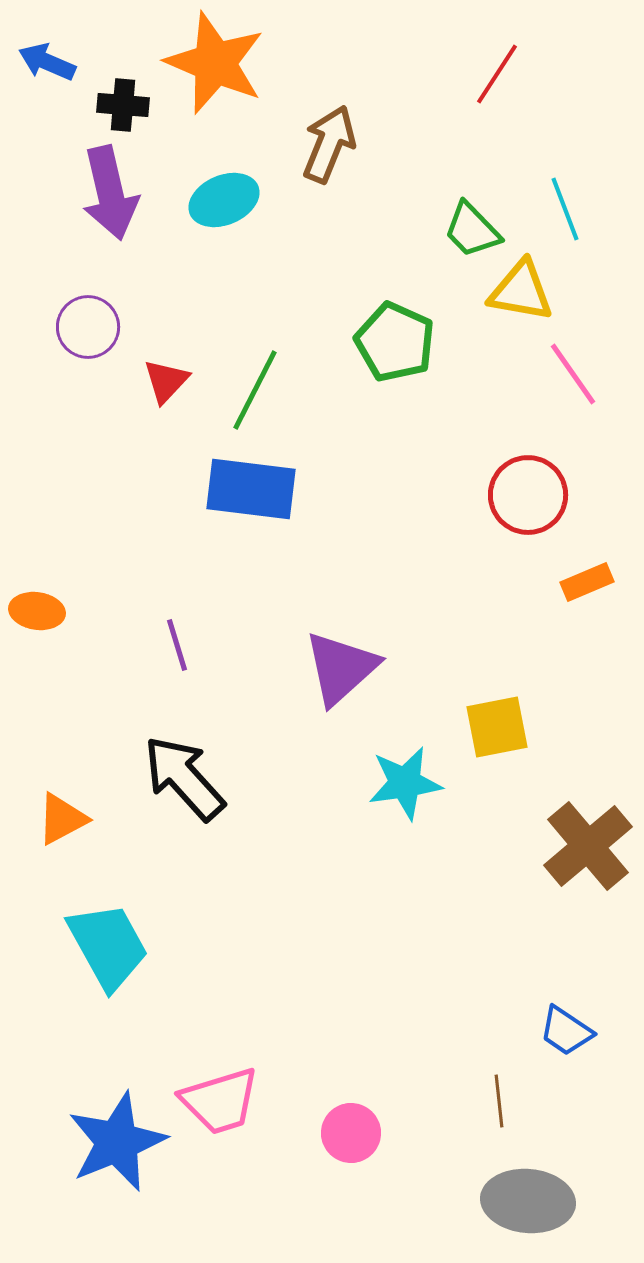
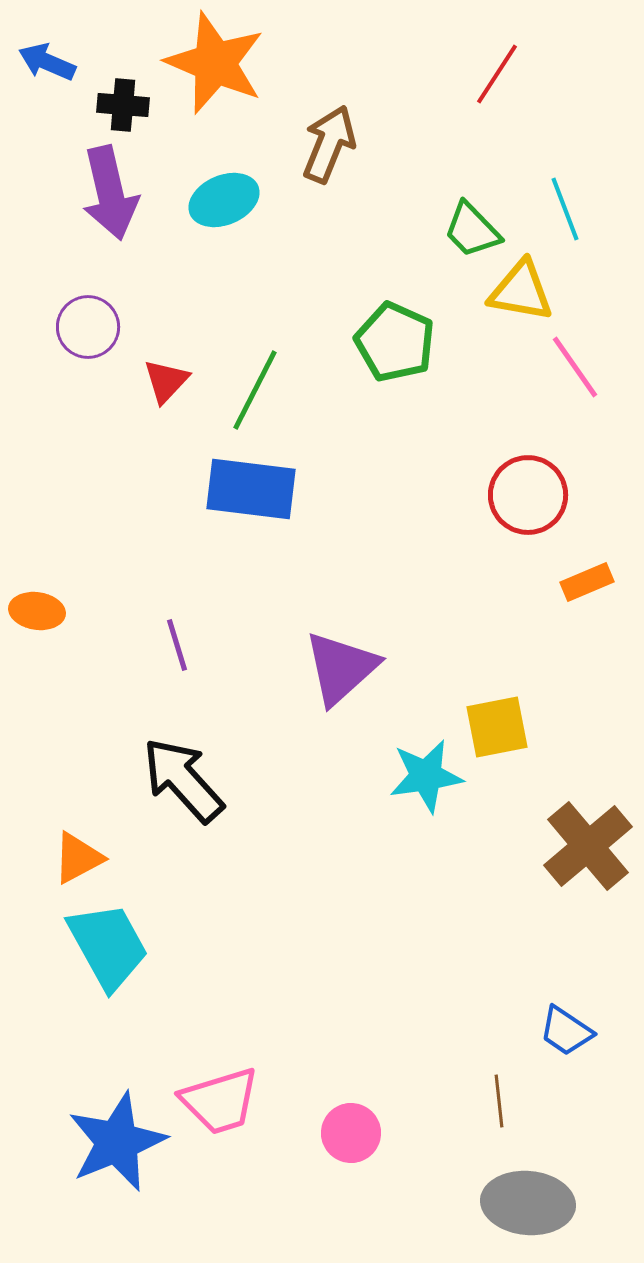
pink line: moved 2 px right, 7 px up
black arrow: moved 1 px left, 2 px down
cyan star: moved 21 px right, 7 px up
orange triangle: moved 16 px right, 39 px down
gray ellipse: moved 2 px down
